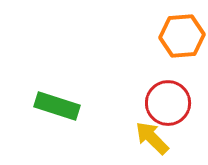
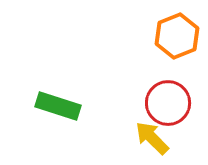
orange hexagon: moved 5 px left; rotated 18 degrees counterclockwise
green rectangle: moved 1 px right
